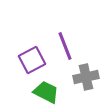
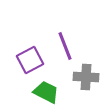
purple square: moved 2 px left
gray cross: rotated 15 degrees clockwise
